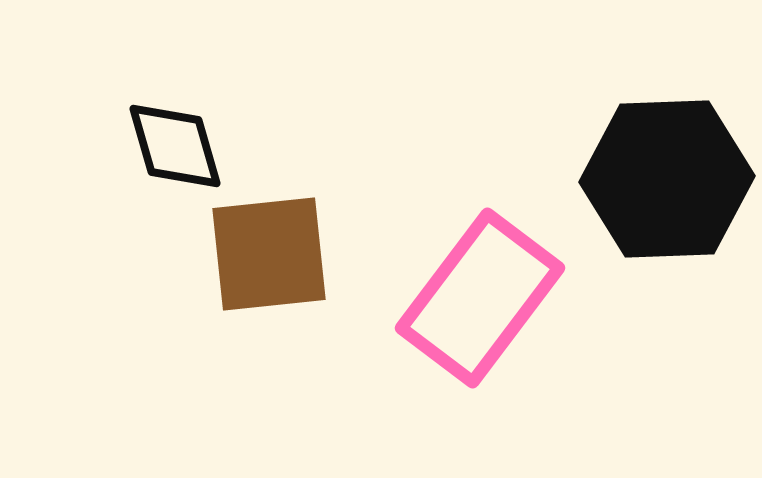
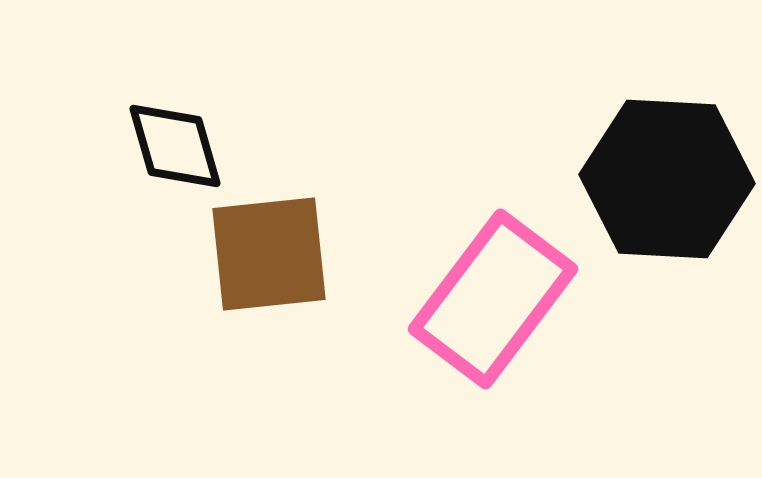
black hexagon: rotated 5 degrees clockwise
pink rectangle: moved 13 px right, 1 px down
